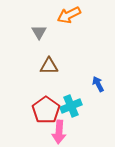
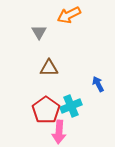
brown triangle: moved 2 px down
